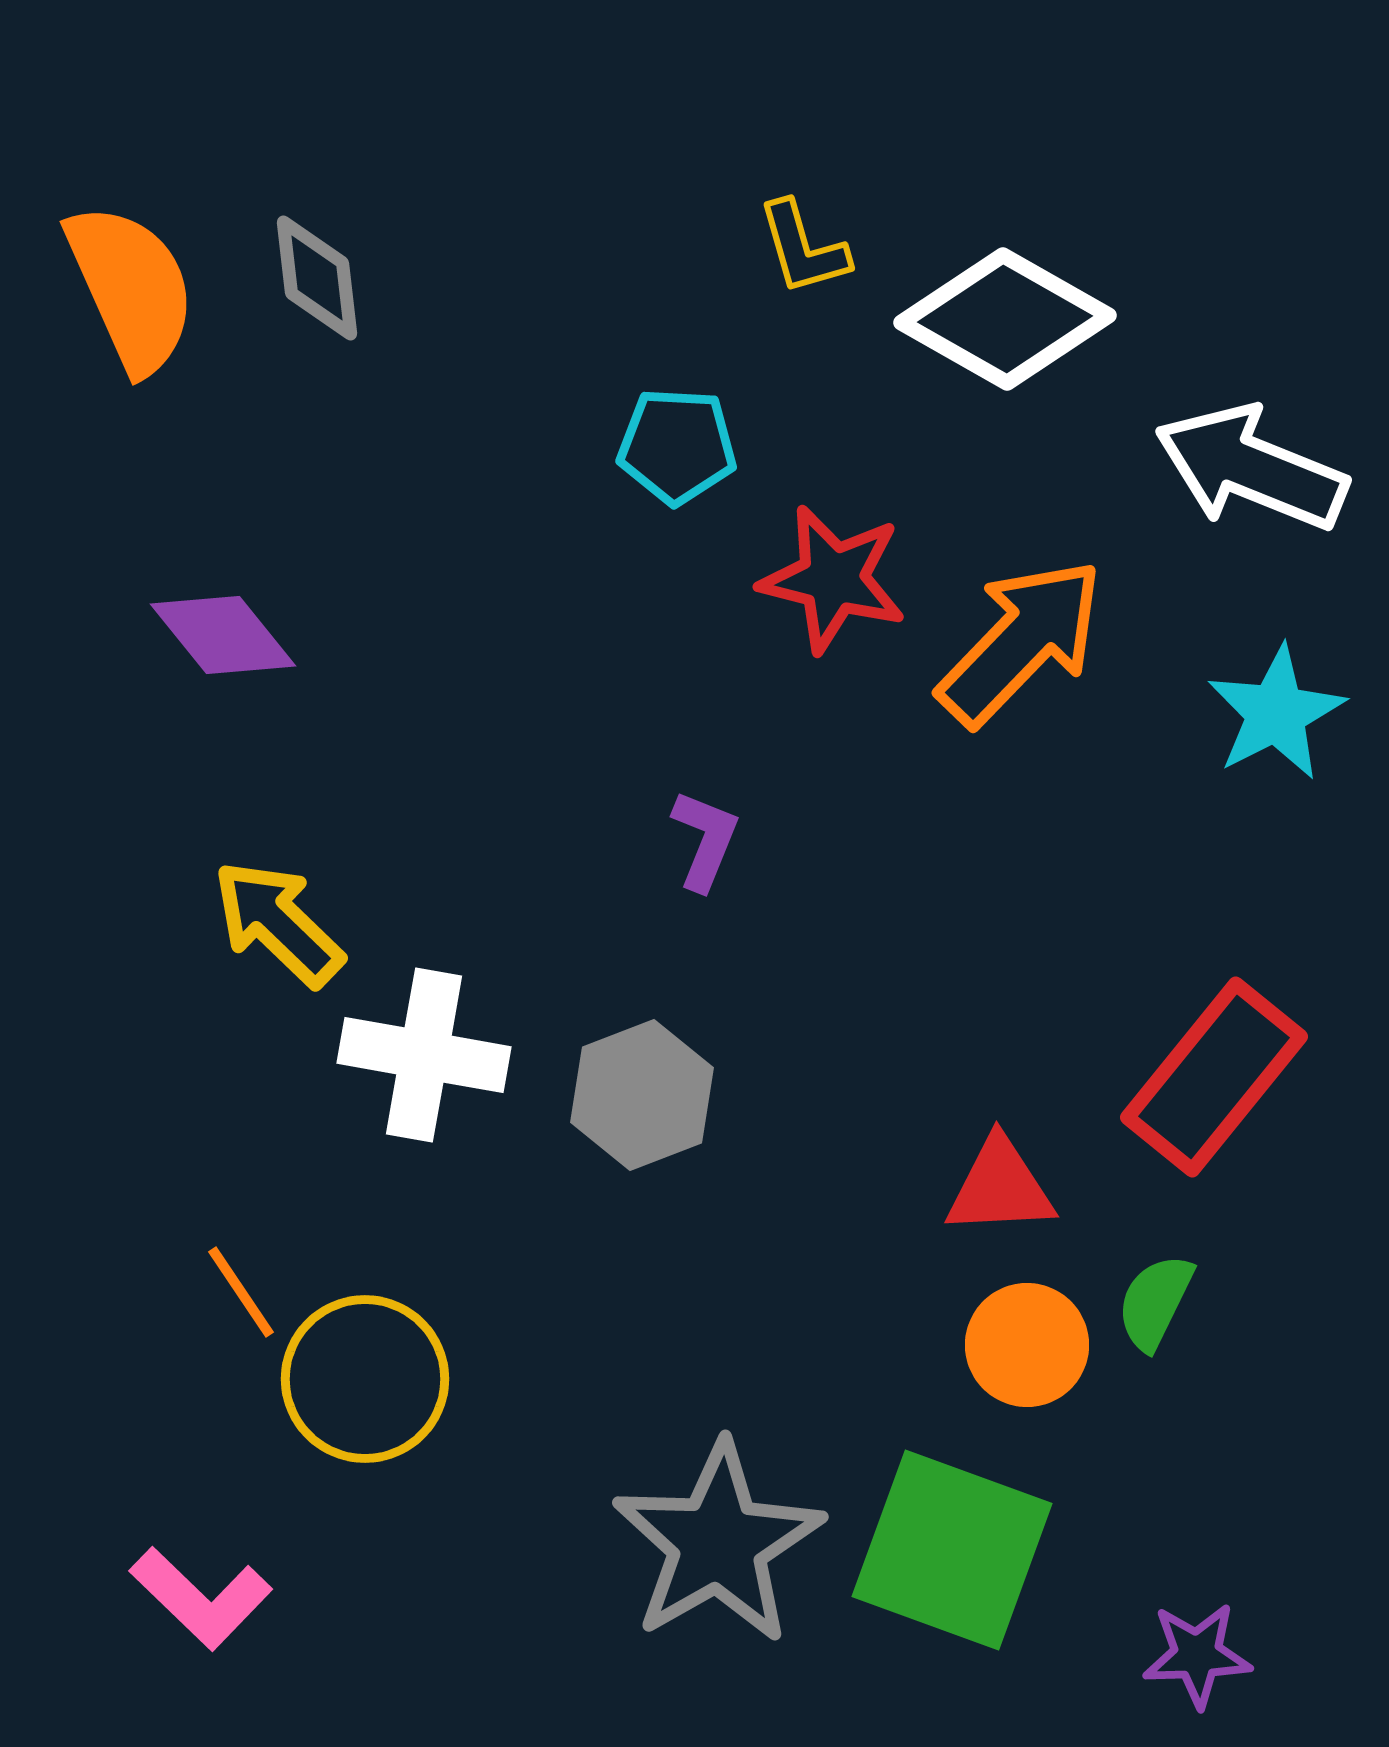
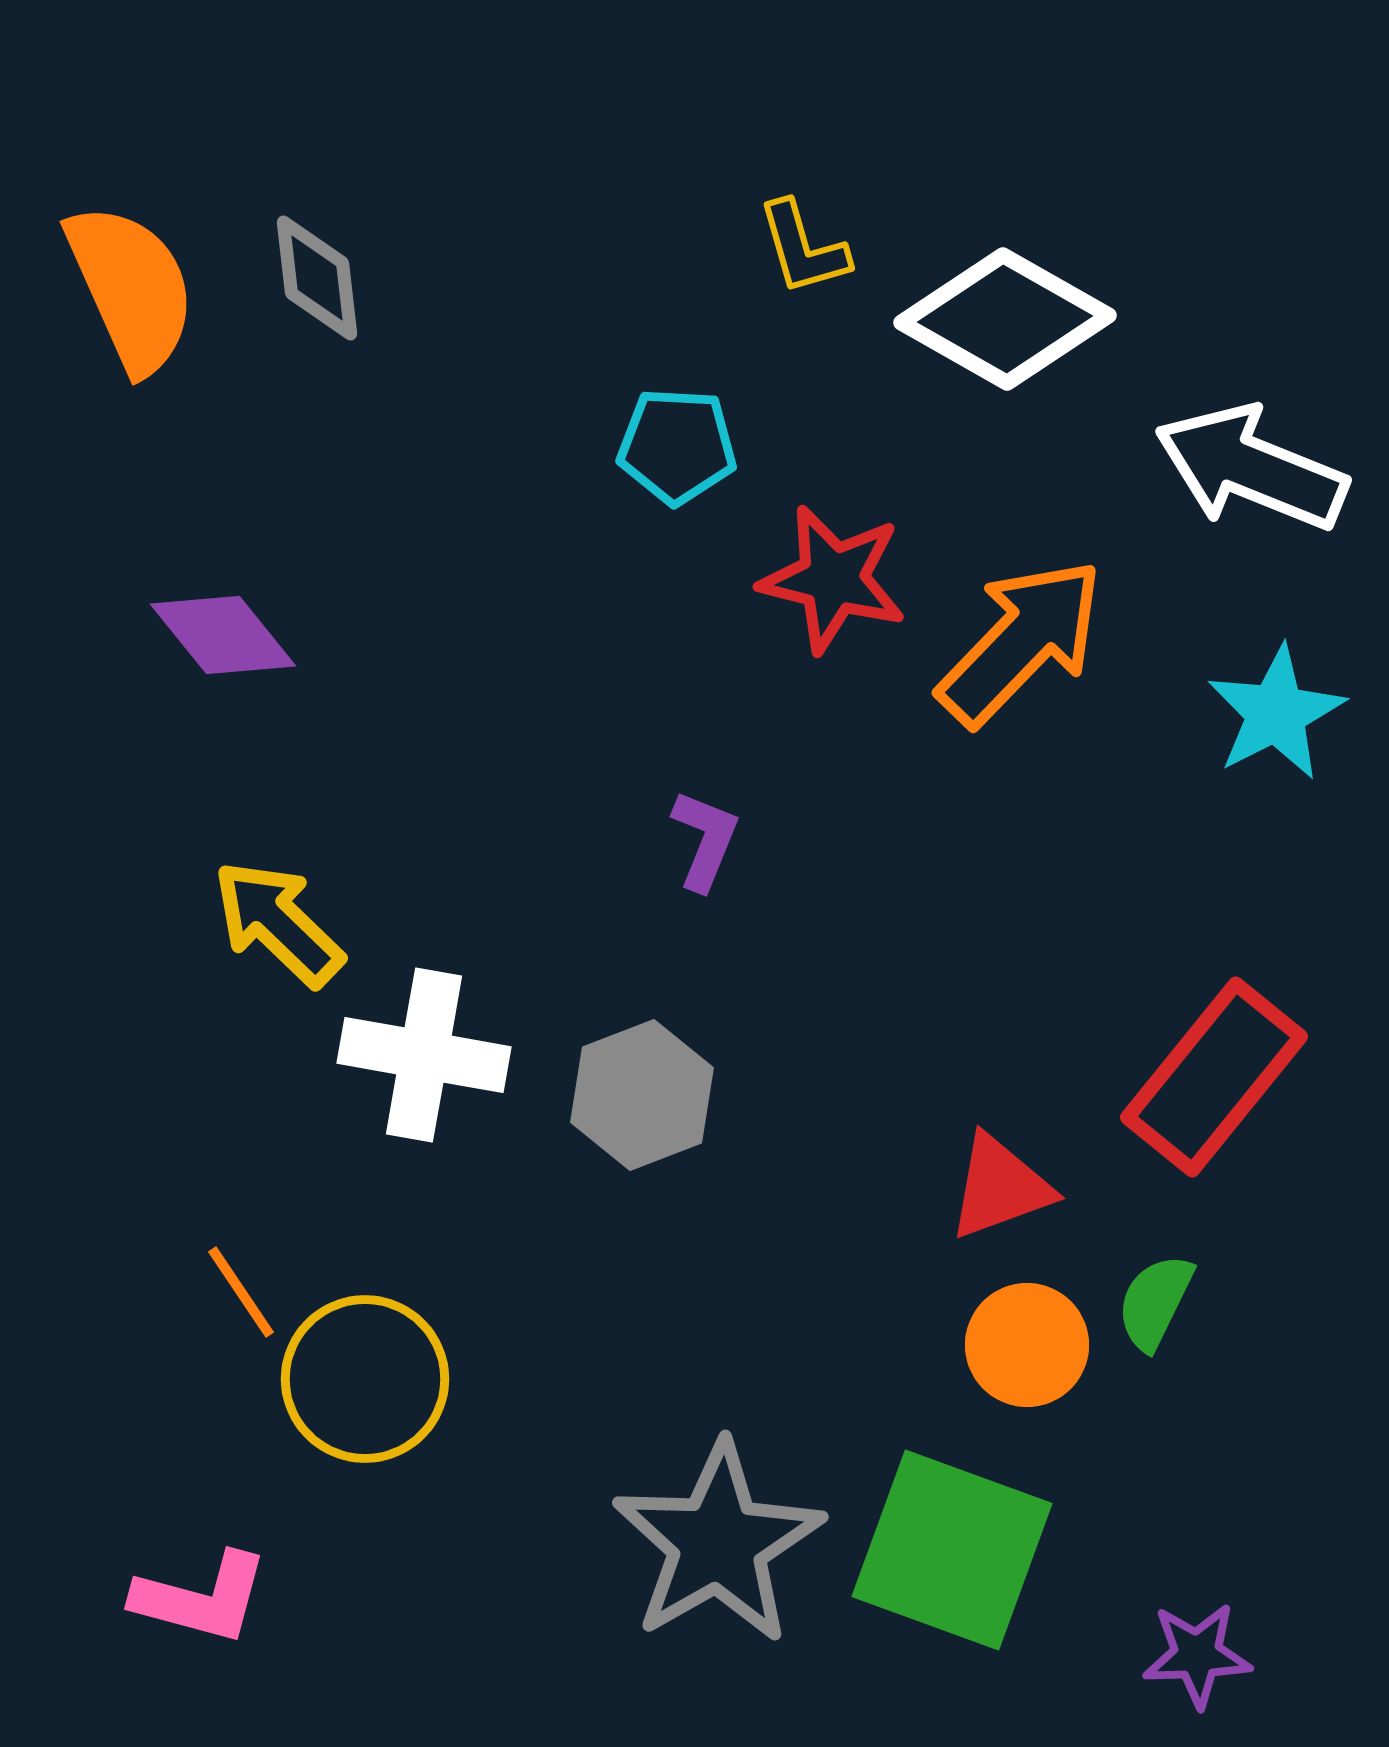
red triangle: rotated 17 degrees counterclockwise
pink L-shape: rotated 29 degrees counterclockwise
